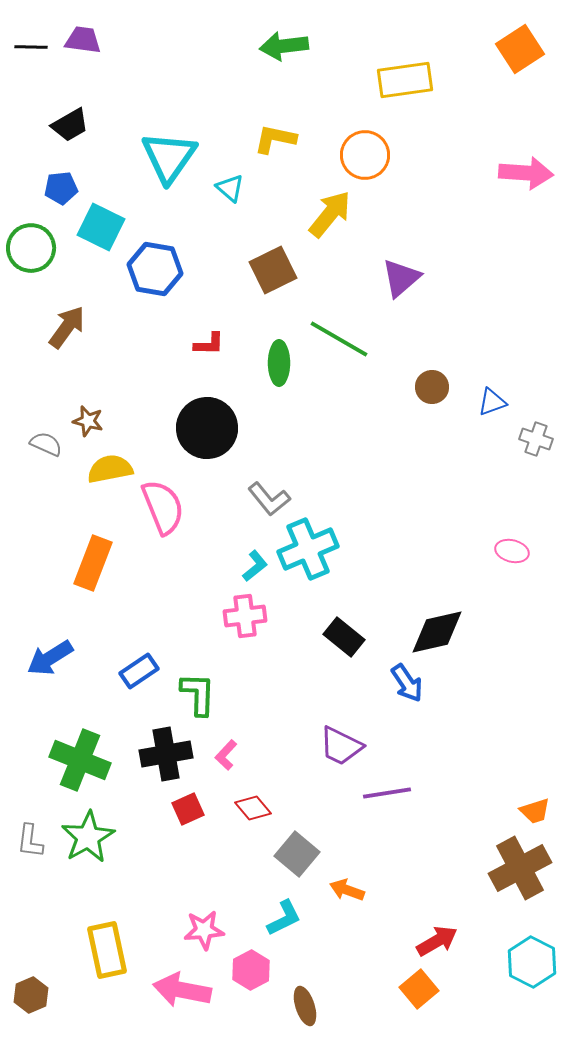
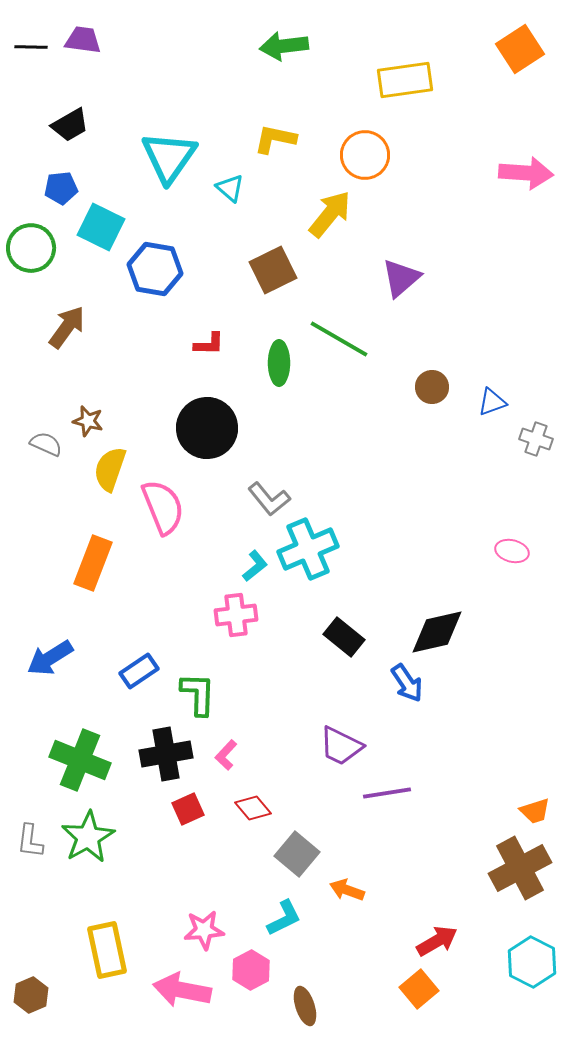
yellow semicircle at (110, 469): rotated 60 degrees counterclockwise
pink cross at (245, 616): moved 9 px left, 1 px up
